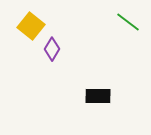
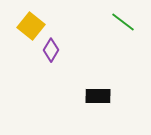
green line: moved 5 px left
purple diamond: moved 1 px left, 1 px down
